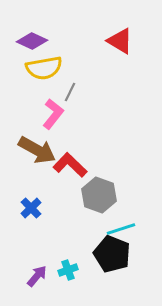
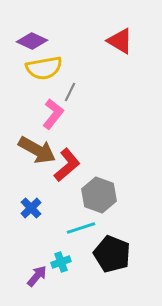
red L-shape: moved 3 px left; rotated 96 degrees clockwise
cyan line: moved 40 px left, 1 px up
cyan cross: moved 7 px left, 8 px up
